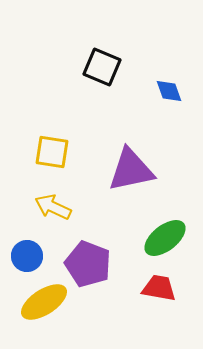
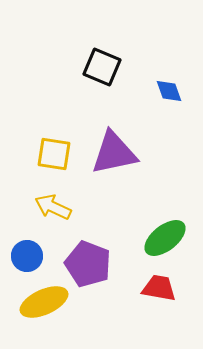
yellow square: moved 2 px right, 2 px down
purple triangle: moved 17 px left, 17 px up
yellow ellipse: rotated 9 degrees clockwise
